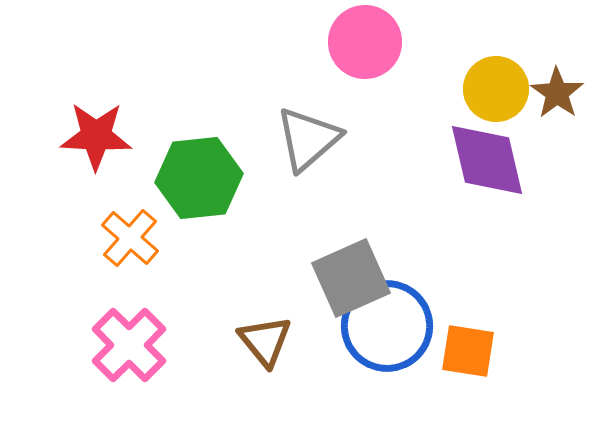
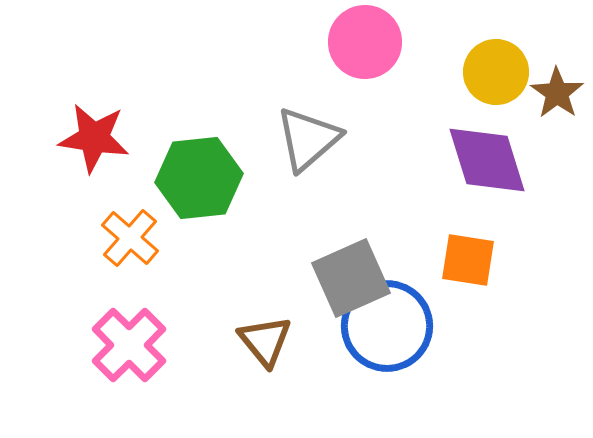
yellow circle: moved 17 px up
red star: moved 2 px left, 2 px down; rotated 6 degrees clockwise
purple diamond: rotated 4 degrees counterclockwise
orange square: moved 91 px up
